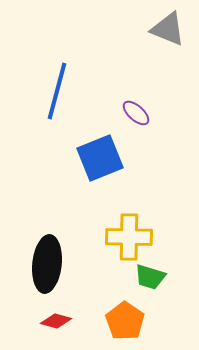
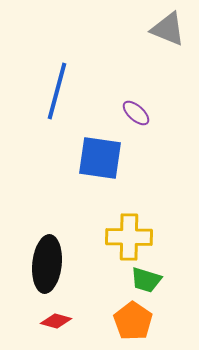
blue square: rotated 30 degrees clockwise
green trapezoid: moved 4 px left, 3 px down
orange pentagon: moved 8 px right
